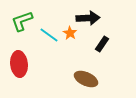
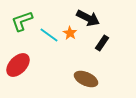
black arrow: rotated 30 degrees clockwise
black rectangle: moved 1 px up
red ellipse: moved 1 px left, 1 px down; rotated 50 degrees clockwise
